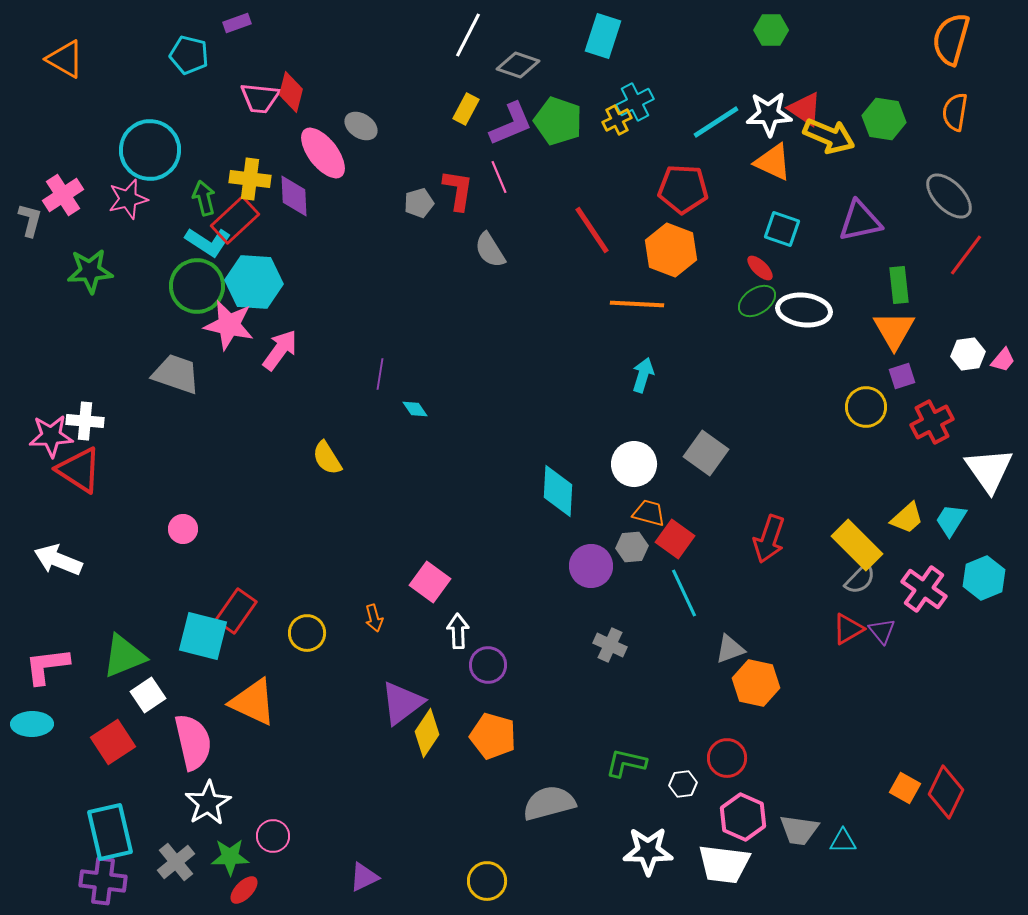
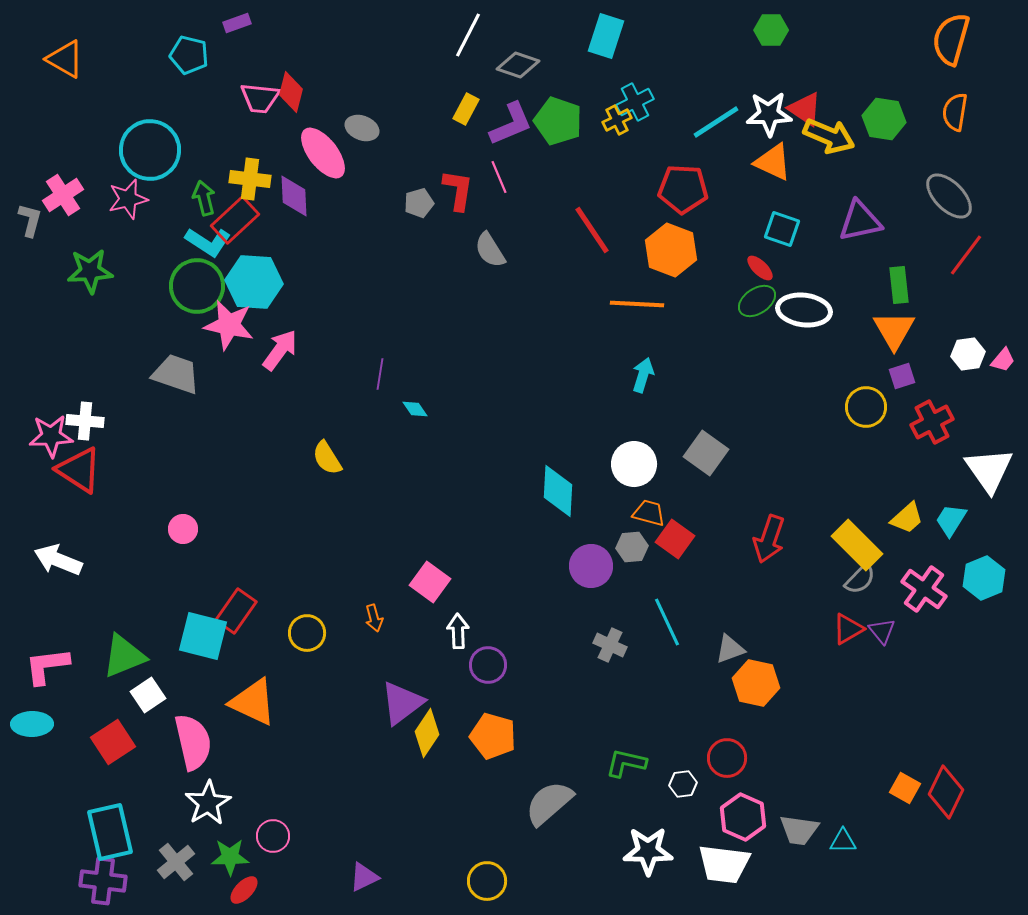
cyan rectangle at (603, 36): moved 3 px right
gray ellipse at (361, 126): moved 1 px right, 2 px down; rotated 12 degrees counterclockwise
cyan line at (684, 593): moved 17 px left, 29 px down
gray semicircle at (549, 803): rotated 26 degrees counterclockwise
